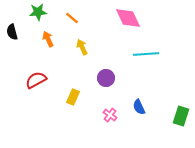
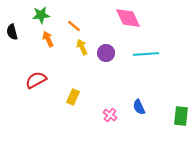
green star: moved 3 px right, 3 px down
orange line: moved 2 px right, 8 px down
purple circle: moved 25 px up
green rectangle: rotated 12 degrees counterclockwise
